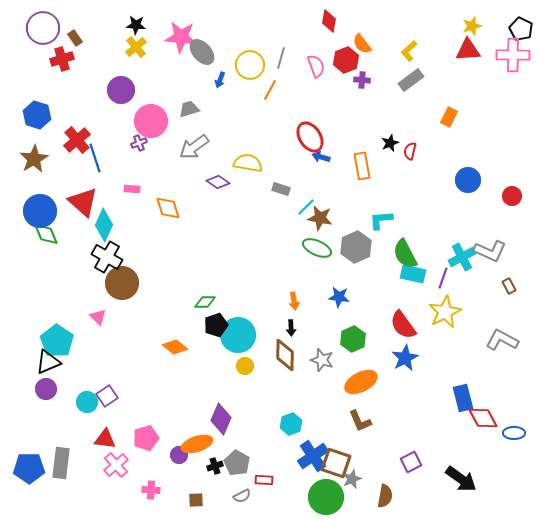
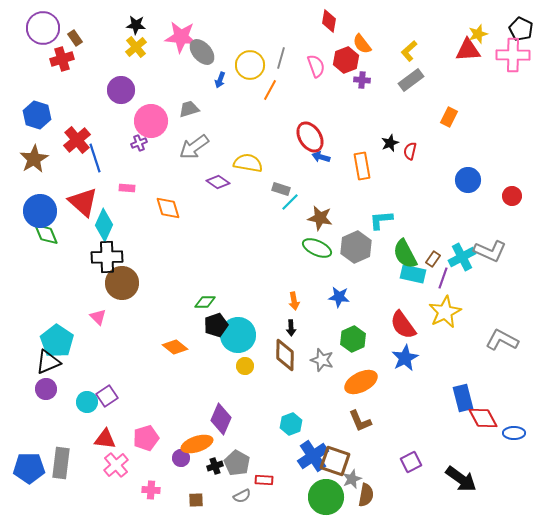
yellow star at (472, 26): moved 6 px right, 8 px down
pink rectangle at (132, 189): moved 5 px left, 1 px up
cyan line at (306, 207): moved 16 px left, 5 px up
black cross at (107, 257): rotated 32 degrees counterclockwise
brown rectangle at (509, 286): moved 76 px left, 27 px up; rotated 63 degrees clockwise
purple circle at (179, 455): moved 2 px right, 3 px down
brown square at (336, 463): moved 1 px left, 2 px up
brown semicircle at (385, 496): moved 19 px left, 1 px up
